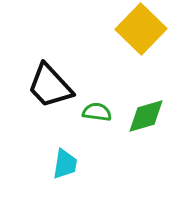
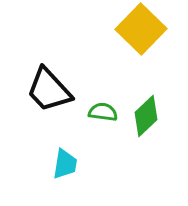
black trapezoid: moved 1 px left, 4 px down
green semicircle: moved 6 px right
green diamond: rotated 27 degrees counterclockwise
